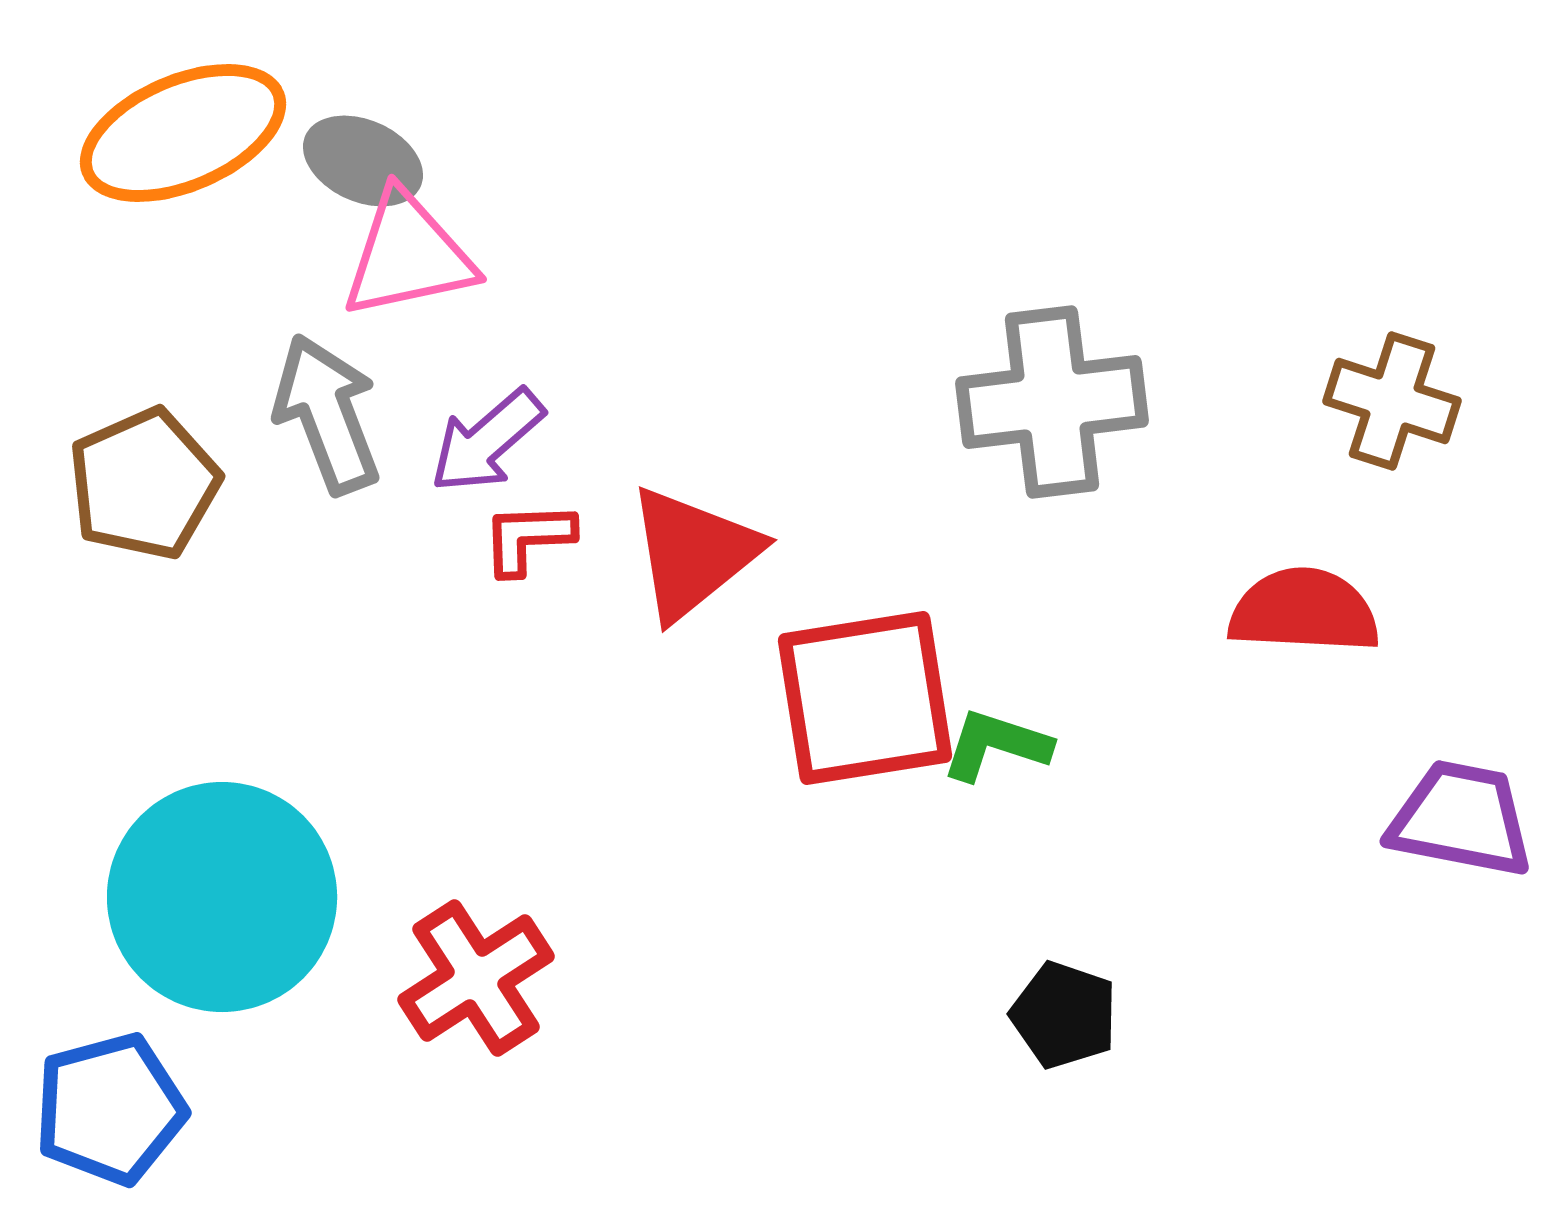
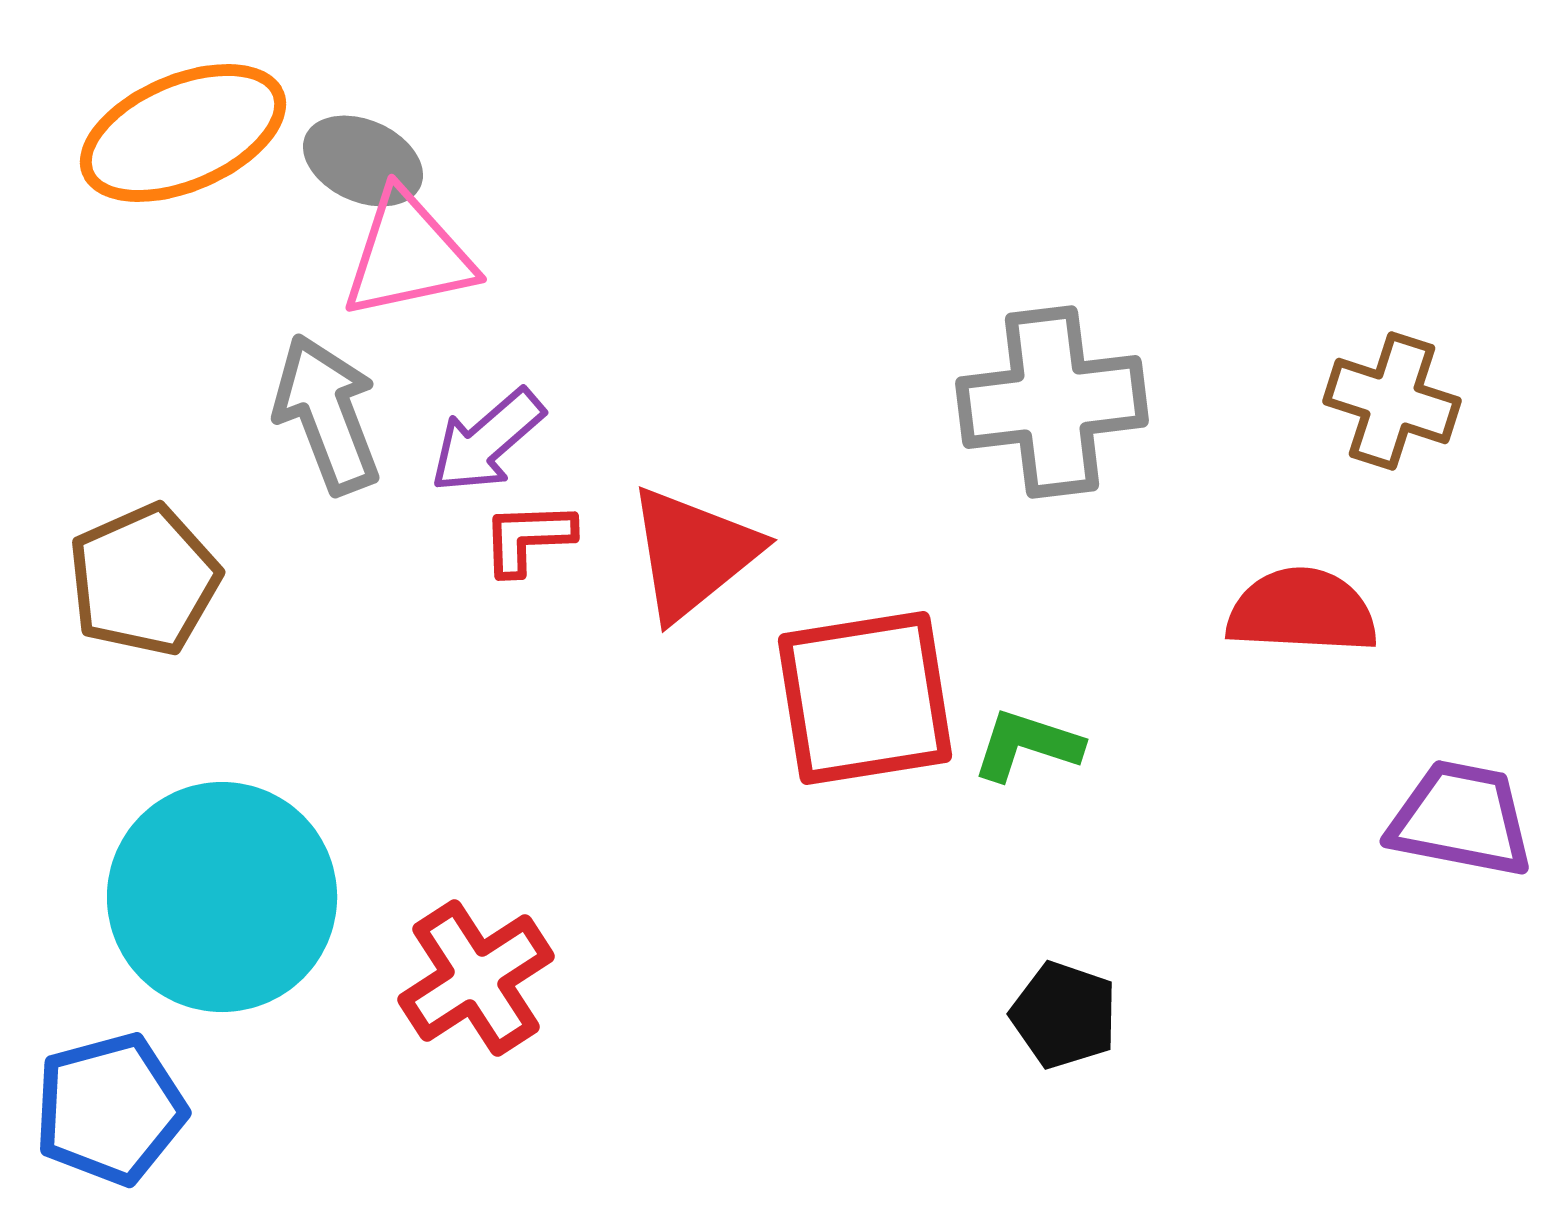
brown pentagon: moved 96 px down
red semicircle: moved 2 px left
green L-shape: moved 31 px right
